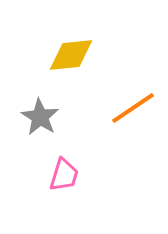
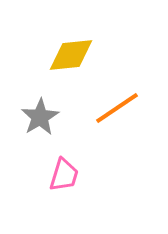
orange line: moved 16 px left
gray star: rotated 9 degrees clockwise
